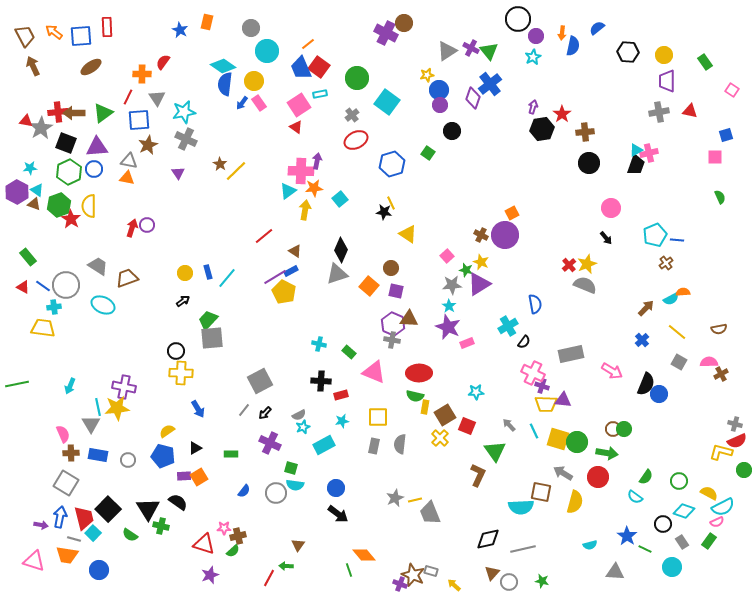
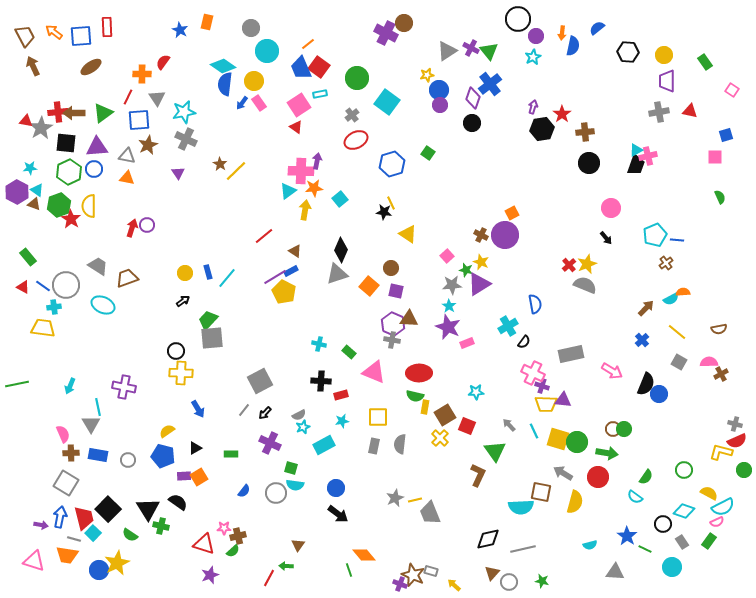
black circle at (452, 131): moved 20 px right, 8 px up
black square at (66, 143): rotated 15 degrees counterclockwise
pink cross at (649, 153): moved 1 px left, 3 px down
gray triangle at (129, 161): moved 2 px left, 5 px up
yellow star at (117, 408): moved 155 px down; rotated 20 degrees counterclockwise
green circle at (679, 481): moved 5 px right, 11 px up
